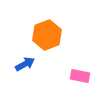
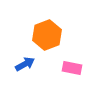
pink rectangle: moved 8 px left, 8 px up
